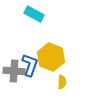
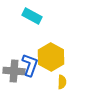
cyan rectangle: moved 2 px left, 2 px down
yellow hexagon: rotated 8 degrees clockwise
